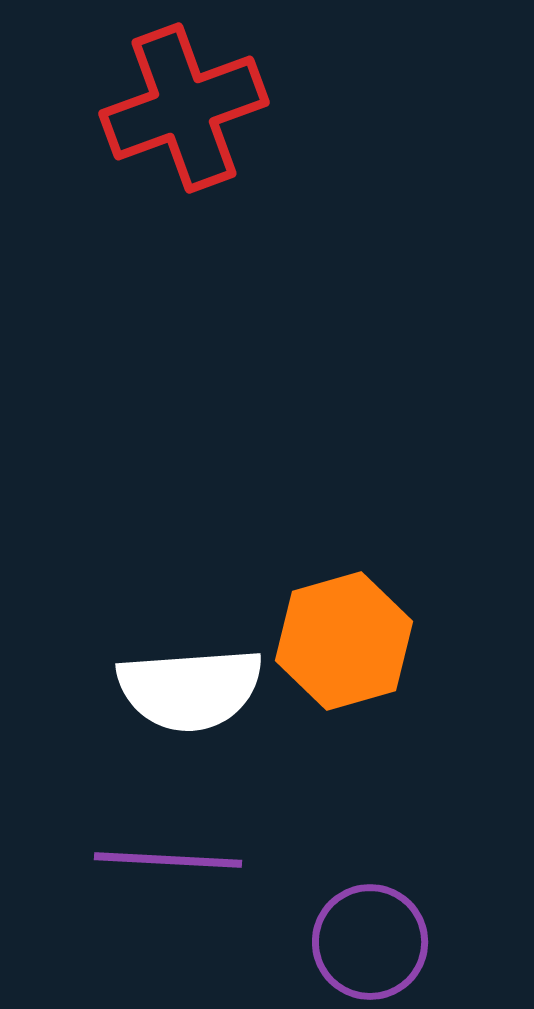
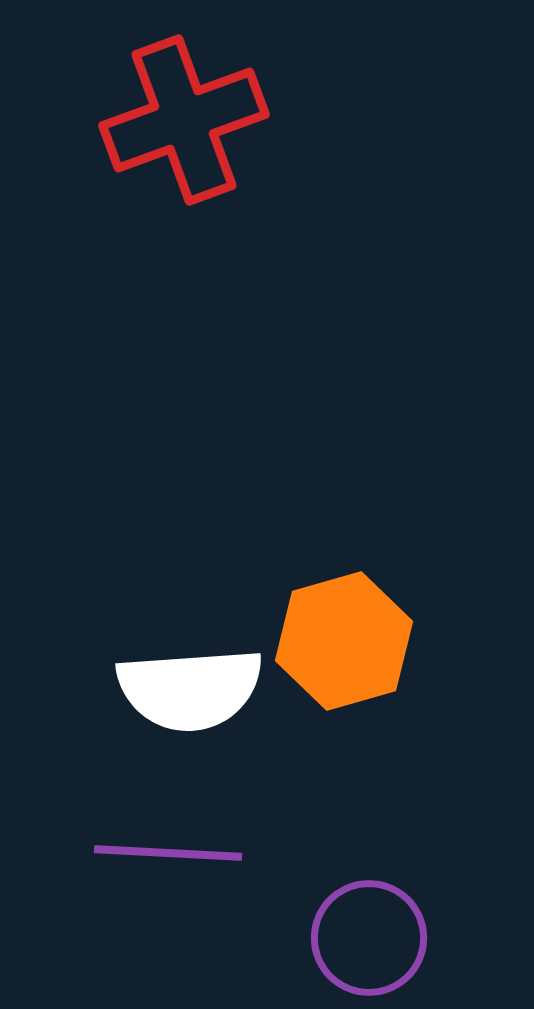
red cross: moved 12 px down
purple line: moved 7 px up
purple circle: moved 1 px left, 4 px up
